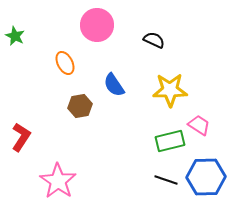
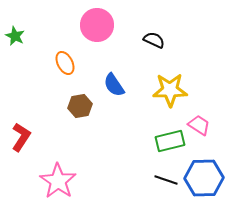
blue hexagon: moved 2 px left, 1 px down
